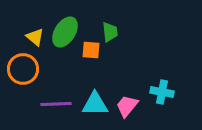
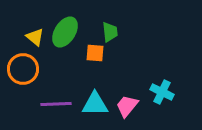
orange square: moved 4 px right, 3 px down
cyan cross: rotated 15 degrees clockwise
